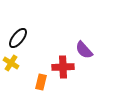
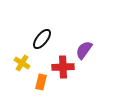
black ellipse: moved 24 px right, 1 px down
purple semicircle: rotated 78 degrees clockwise
yellow cross: moved 11 px right
